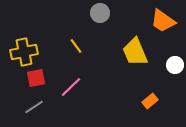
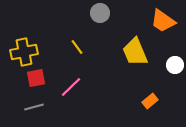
yellow line: moved 1 px right, 1 px down
gray line: rotated 18 degrees clockwise
